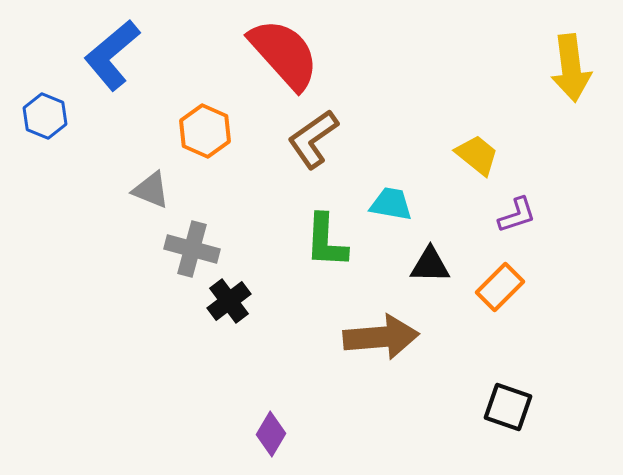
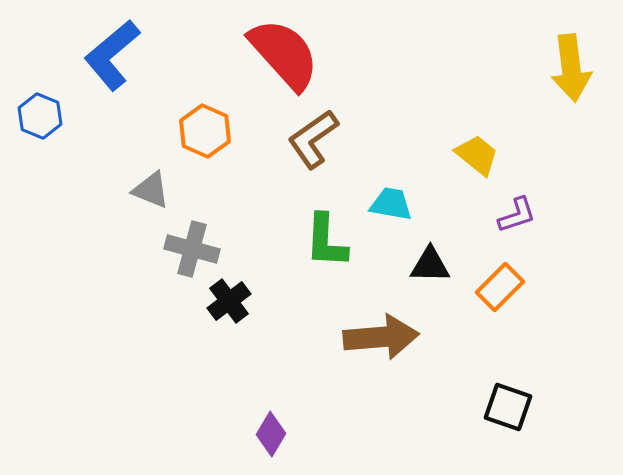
blue hexagon: moved 5 px left
